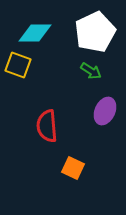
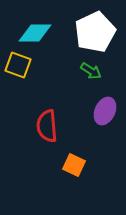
orange square: moved 1 px right, 3 px up
